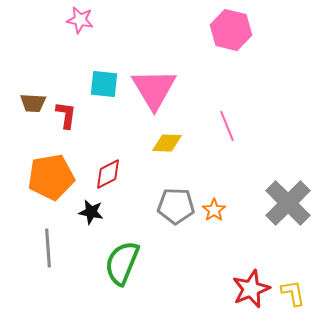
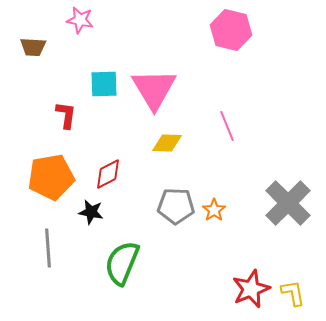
cyan square: rotated 8 degrees counterclockwise
brown trapezoid: moved 56 px up
